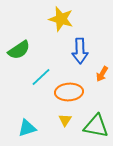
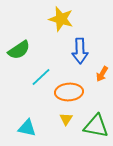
yellow triangle: moved 1 px right, 1 px up
cyan triangle: rotated 30 degrees clockwise
